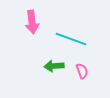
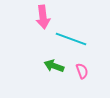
pink arrow: moved 11 px right, 5 px up
green arrow: rotated 24 degrees clockwise
